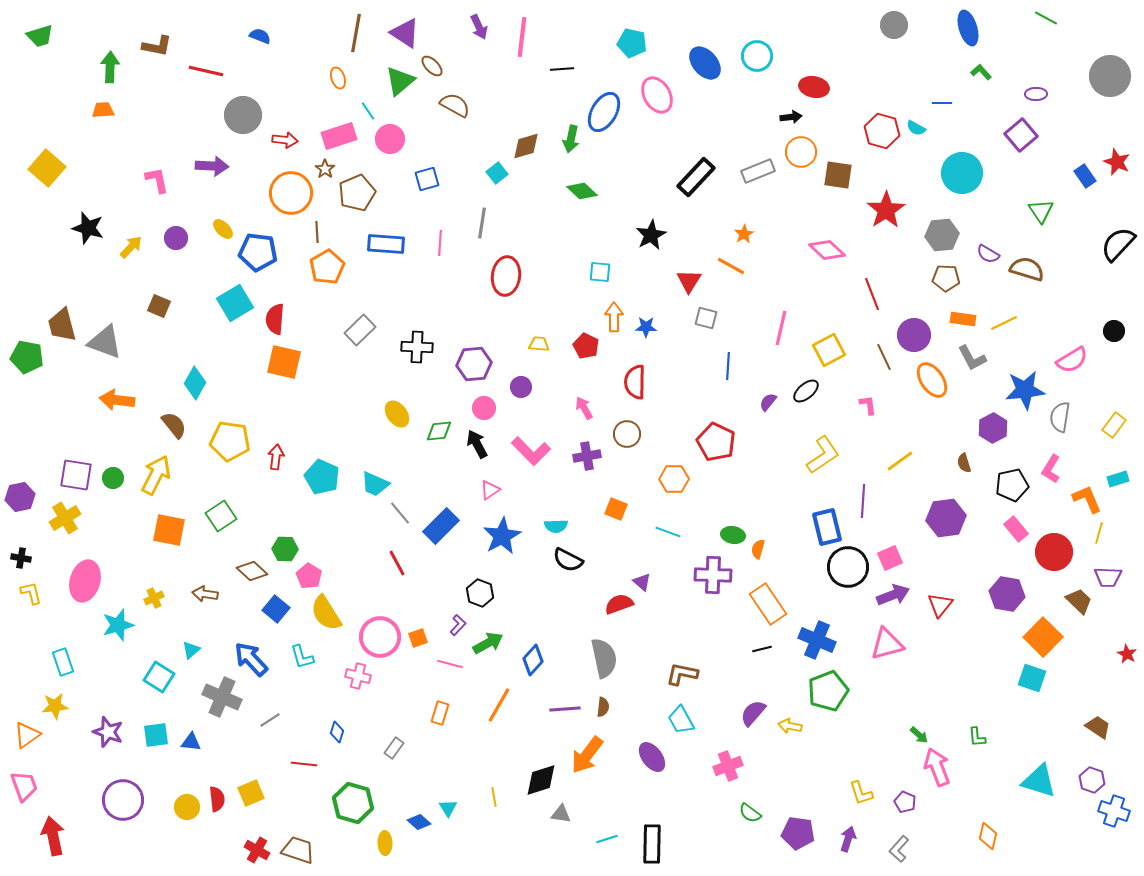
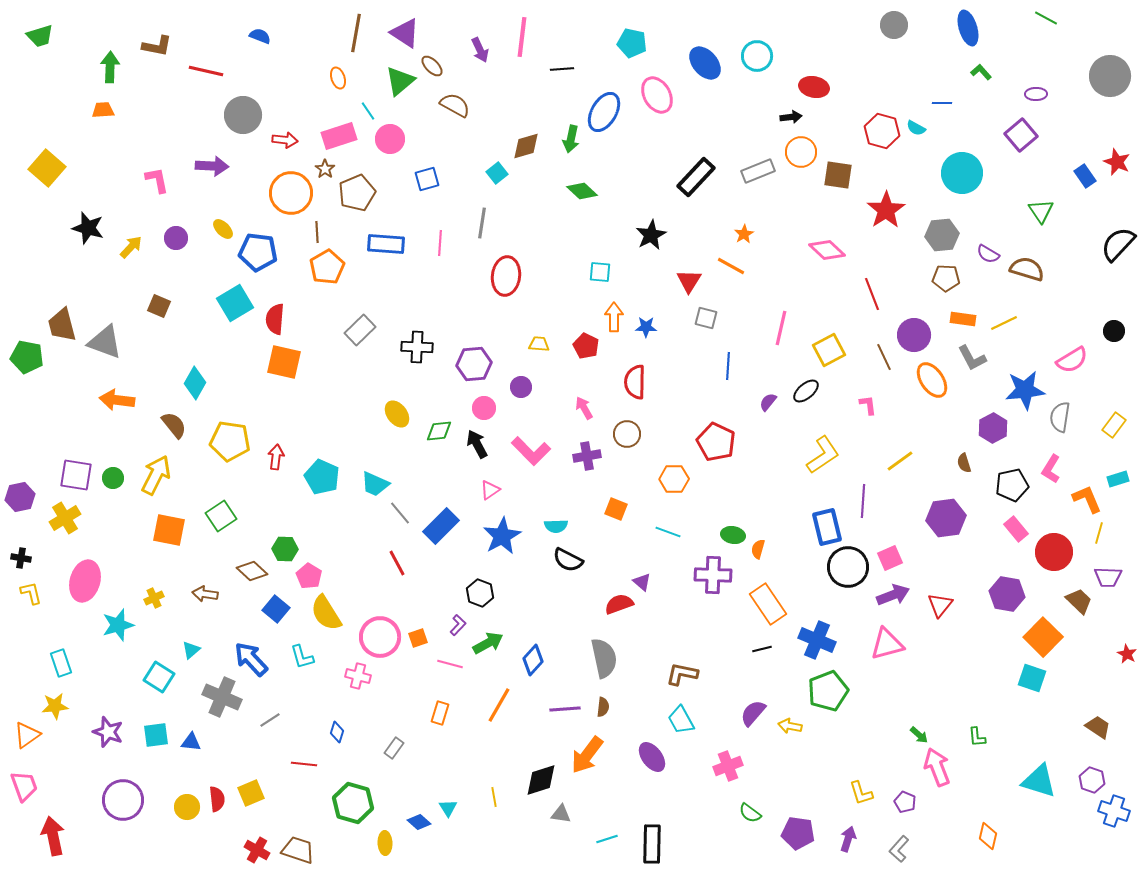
purple arrow at (479, 27): moved 1 px right, 23 px down
cyan rectangle at (63, 662): moved 2 px left, 1 px down
